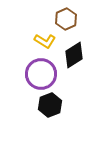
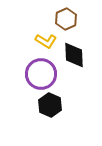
yellow L-shape: moved 1 px right
black diamond: rotated 60 degrees counterclockwise
black hexagon: rotated 15 degrees counterclockwise
